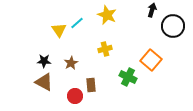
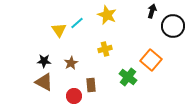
black arrow: moved 1 px down
green cross: rotated 12 degrees clockwise
red circle: moved 1 px left
